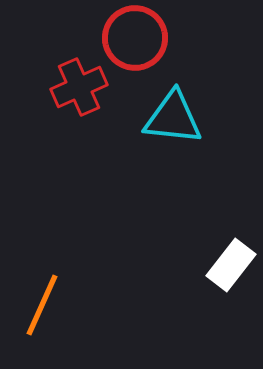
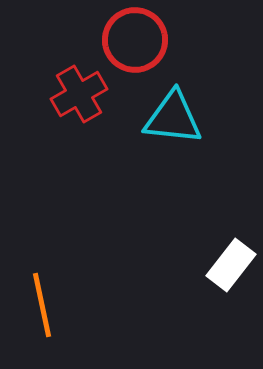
red circle: moved 2 px down
red cross: moved 7 px down; rotated 6 degrees counterclockwise
orange line: rotated 36 degrees counterclockwise
